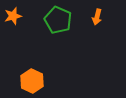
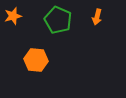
orange hexagon: moved 4 px right, 21 px up; rotated 20 degrees counterclockwise
